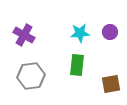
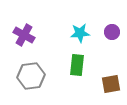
purple circle: moved 2 px right
